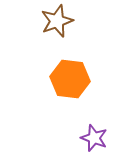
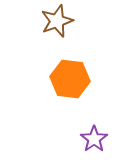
purple star: moved 1 px down; rotated 16 degrees clockwise
